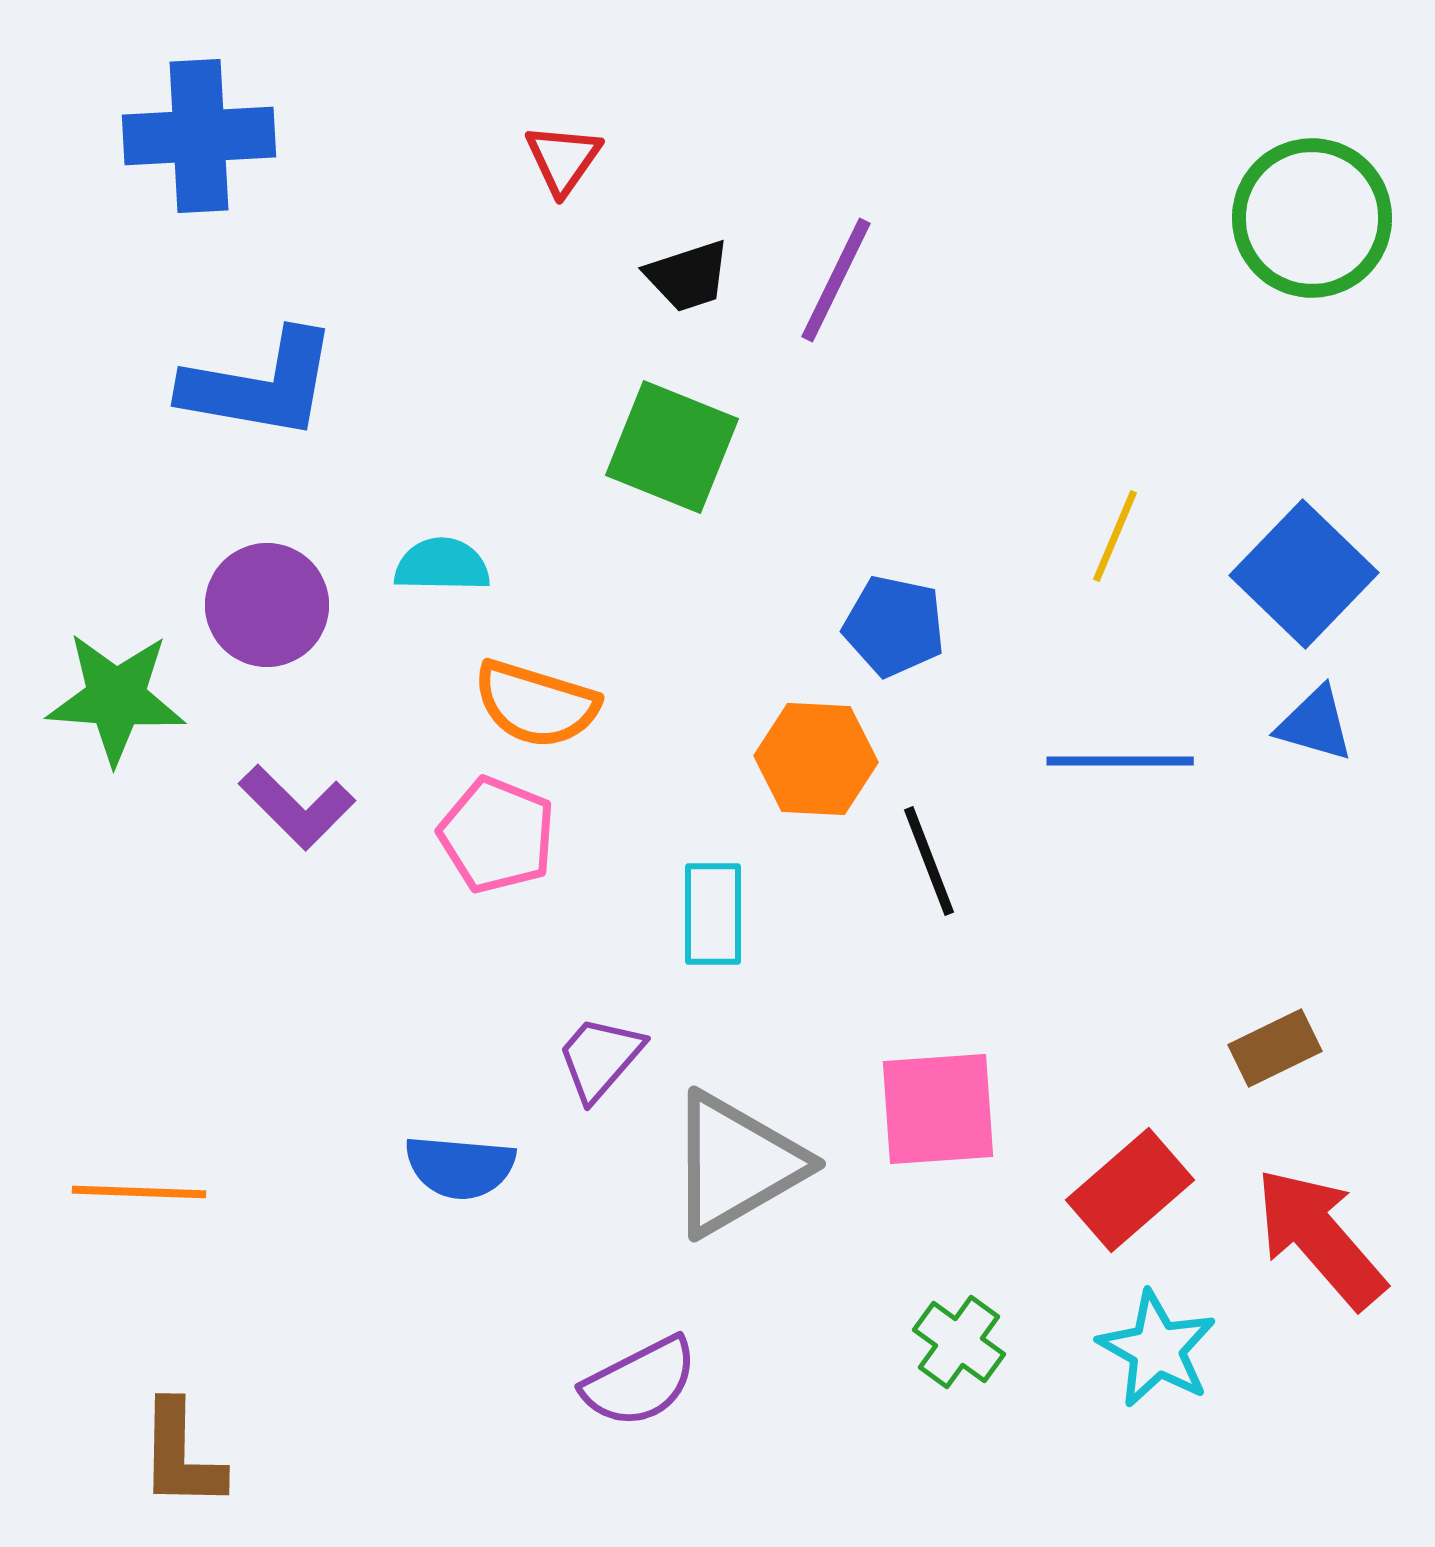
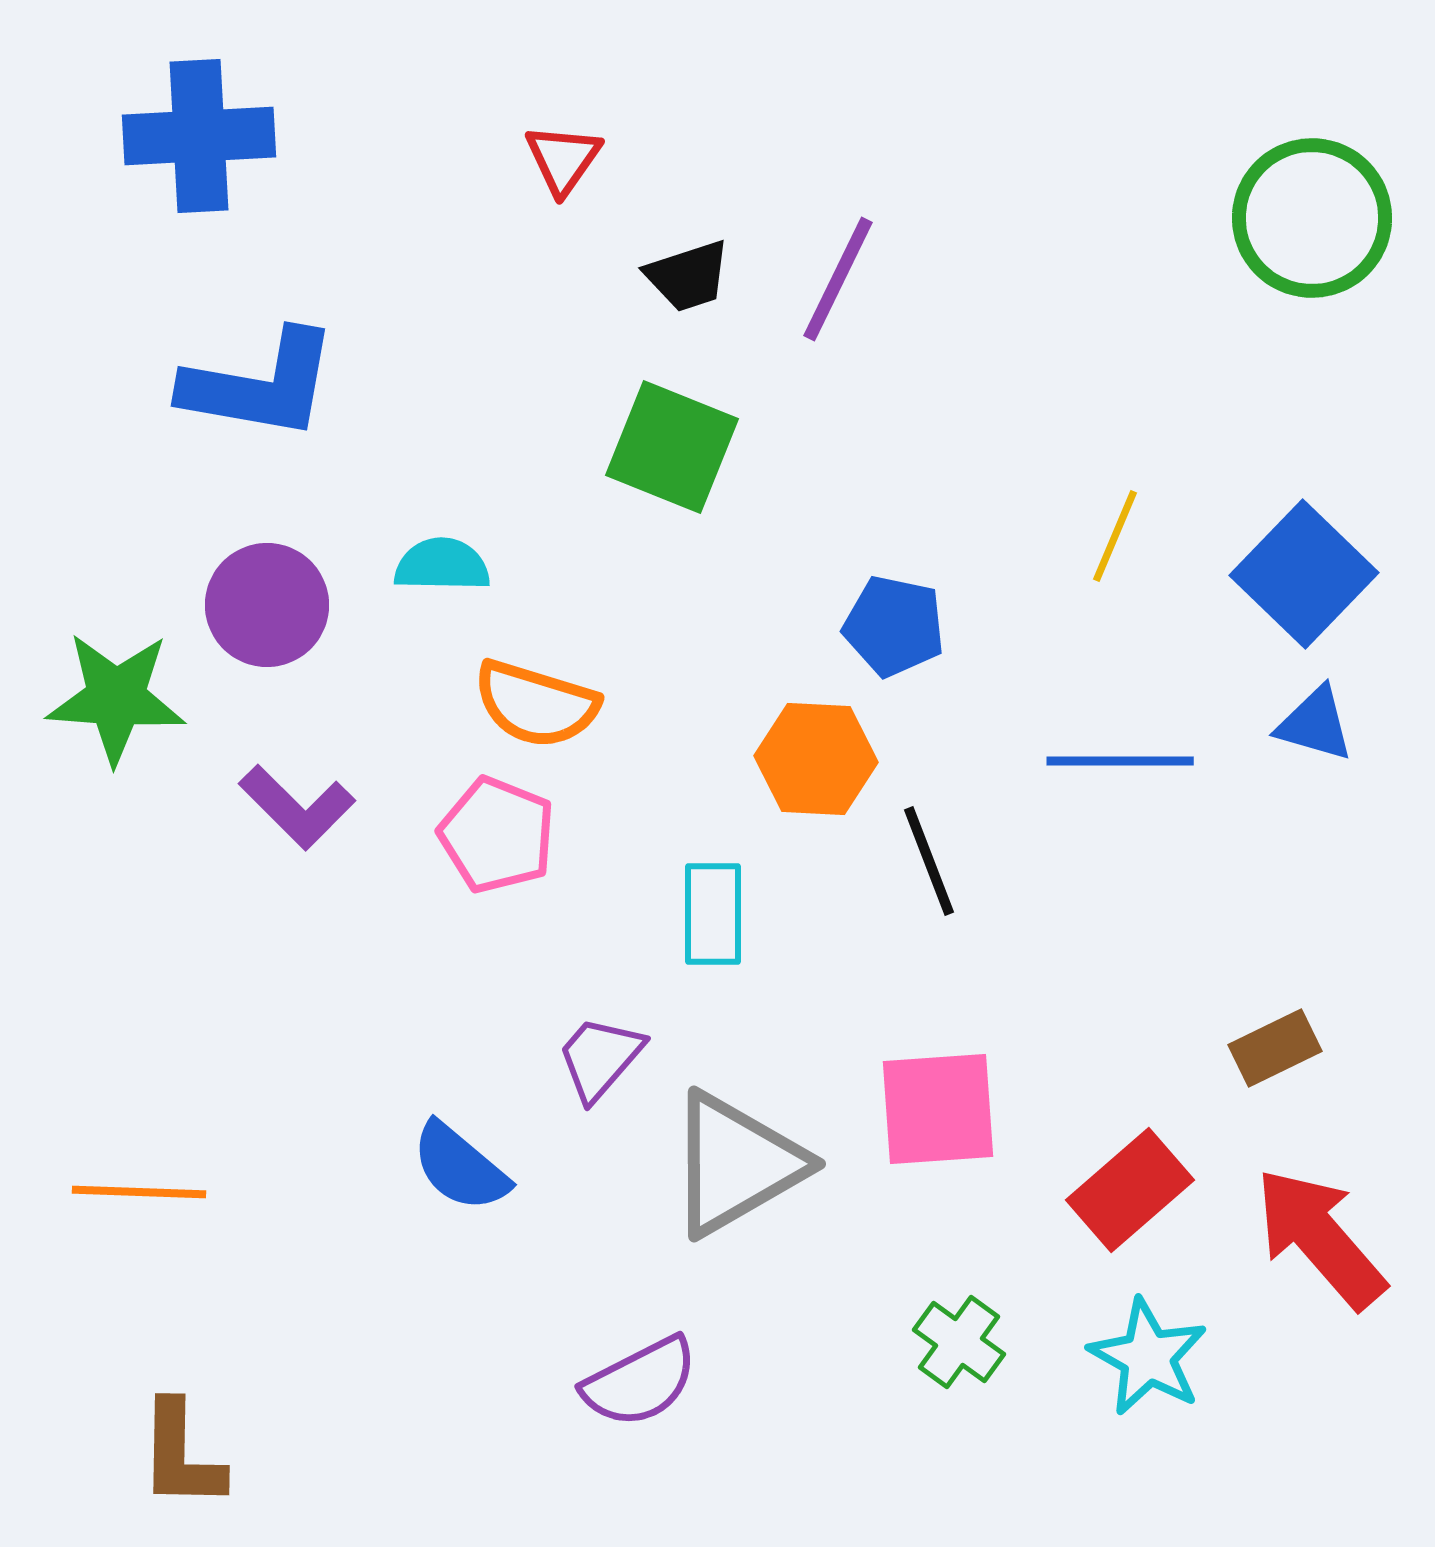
purple line: moved 2 px right, 1 px up
blue semicircle: rotated 35 degrees clockwise
cyan star: moved 9 px left, 8 px down
